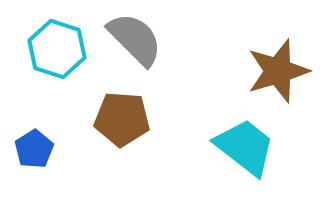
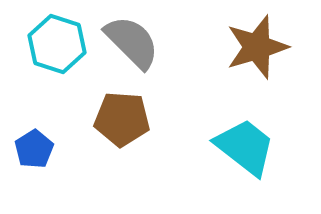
gray semicircle: moved 3 px left, 3 px down
cyan hexagon: moved 5 px up
brown star: moved 21 px left, 24 px up
